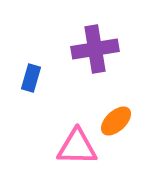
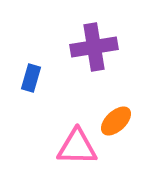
purple cross: moved 1 px left, 2 px up
